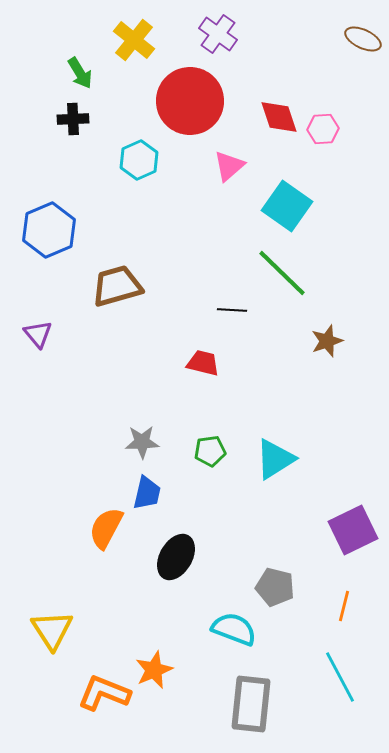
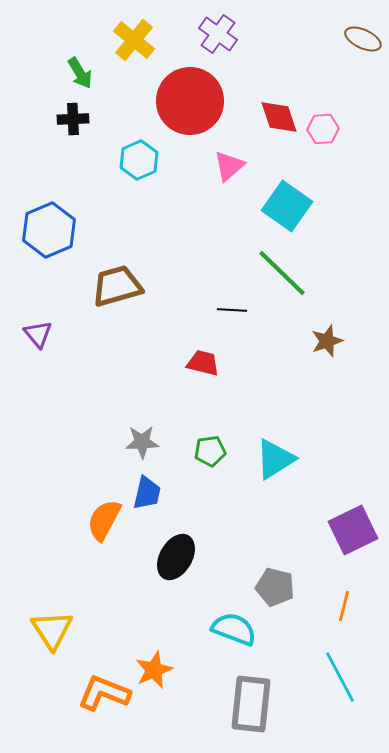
orange semicircle: moved 2 px left, 8 px up
